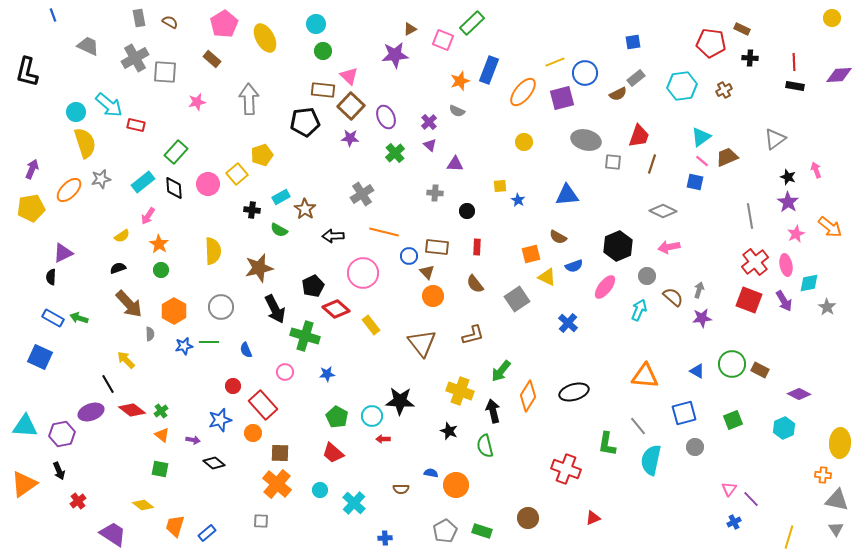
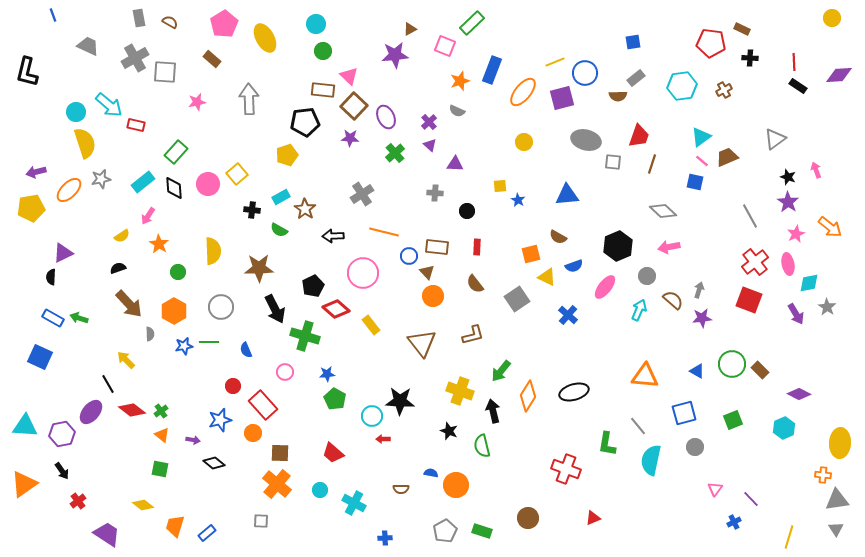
pink square at (443, 40): moved 2 px right, 6 px down
blue rectangle at (489, 70): moved 3 px right
black rectangle at (795, 86): moved 3 px right; rotated 24 degrees clockwise
brown semicircle at (618, 94): moved 2 px down; rotated 24 degrees clockwise
brown square at (351, 106): moved 3 px right
yellow pentagon at (262, 155): moved 25 px right
purple arrow at (32, 169): moved 4 px right, 3 px down; rotated 126 degrees counterclockwise
gray diamond at (663, 211): rotated 16 degrees clockwise
gray line at (750, 216): rotated 20 degrees counterclockwise
pink ellipse at (786, 265): moved 2 px right, 1 px up
brown star at (259, 268): rotated 12 degrees clockwise
green circle at (161, 270): moved 17 px right, 2 px down
brown semicircle at (673, 297): moved 3 px down
purple arrow at (784, 301): moved 12 px right, 13 px down
blue cross at (568, 323): moved 8 px up
brown rectangle at (760, 370): rotated 18 degrees clockwise
purple ellipse at (91, 412): rotated 30 degrees counterclockwise
green pentagon at (337, 417): moved 2 px left, 18 px up
green semicircle at (485, 446): moved 3 px left
black arrow at (59, 471): moved 3 px right; rotated 12 degrees counterclockwise
pink triangle at (729, 489): moved 14 px left
gray triangle at (837, 500): rotated 20 degrees counterclockwise
cyan cross at (354, 503): rotated 15 degrees counterclockwise
purple trapezoid at (113, 534): moved 6 px left
